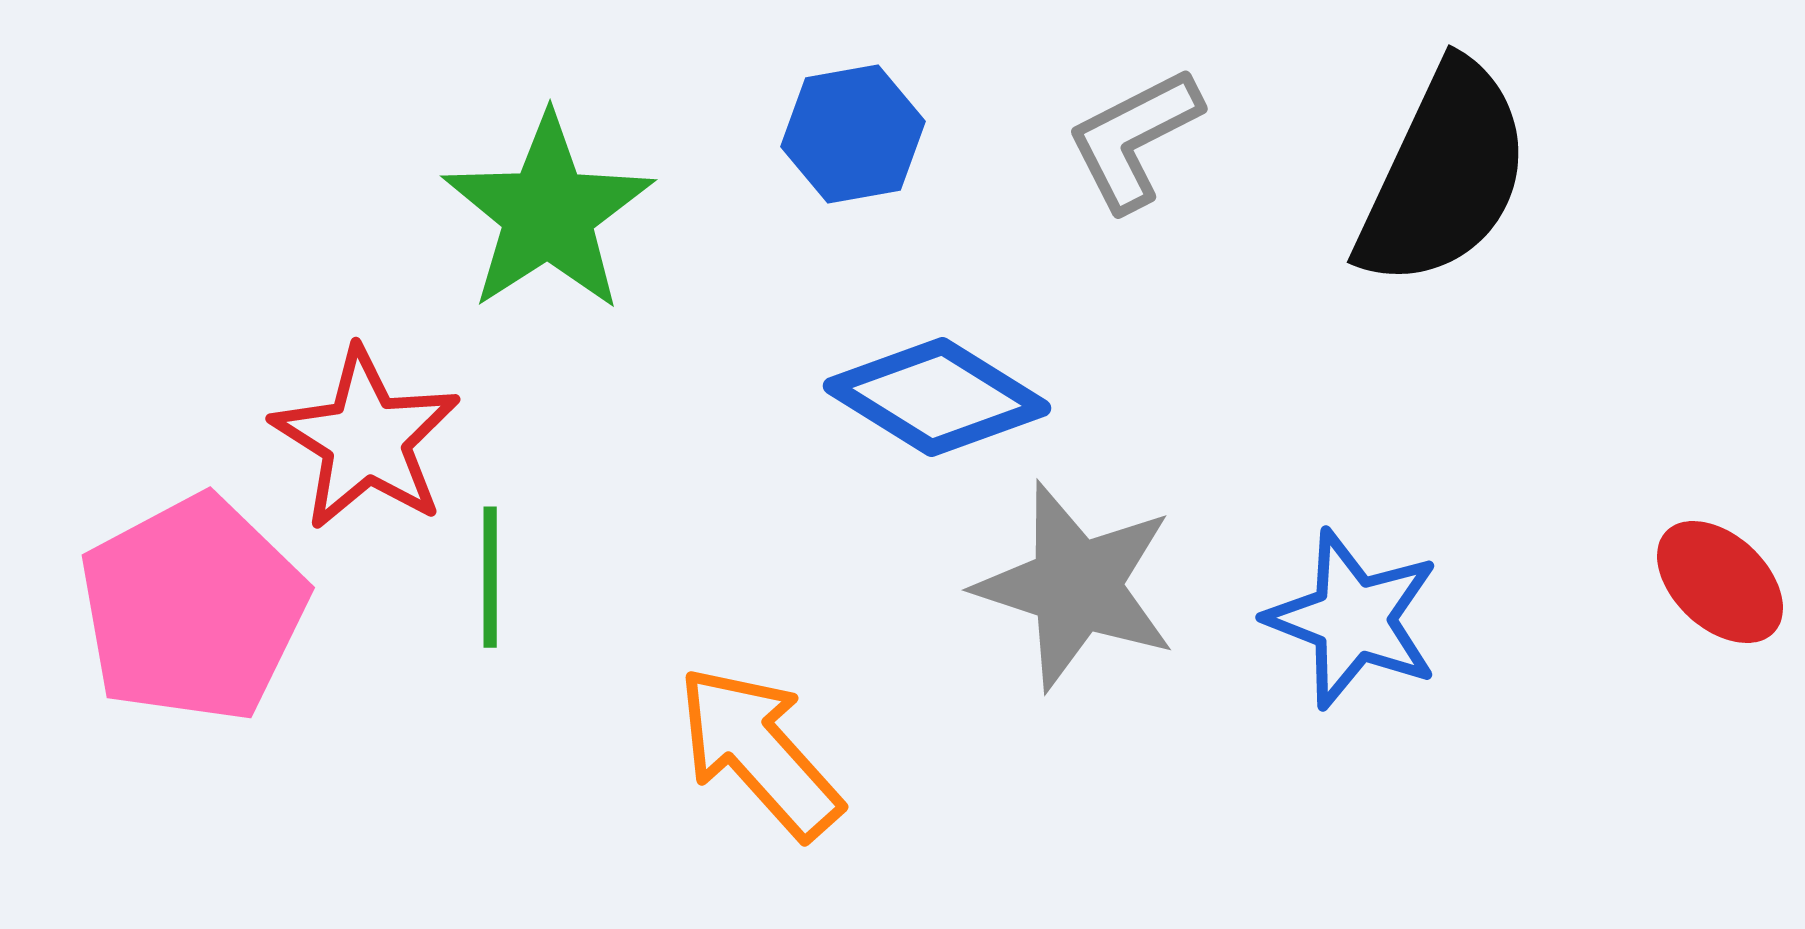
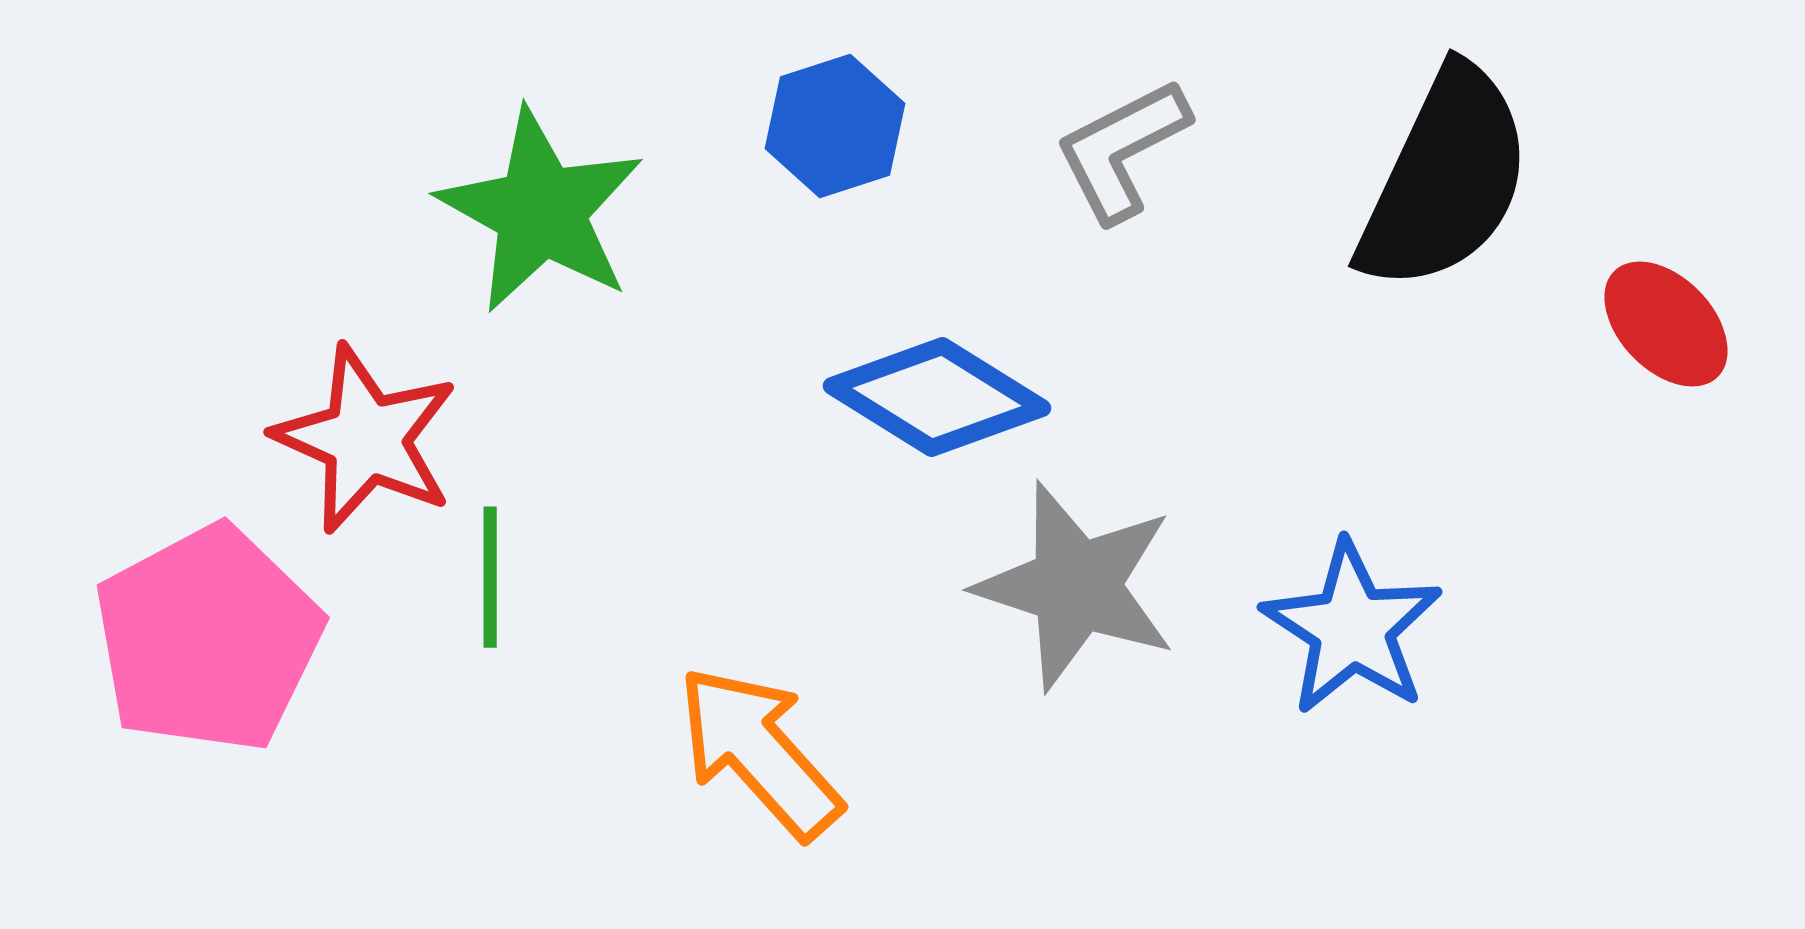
blue hexagon: moved 18 px left, 8 px up; rotated 8 degrees counterclockwise
gray L-shape: moved 12 px left, 11 px down
black semicircle: moved 1 px right, 4 px down
green star: moved 7 px left, 2 px up; rotated 10 degrees counterclockwise
red star: rotated 8 degrees counterclockwise
red ellipse: moved 54 px left, 258 px up; rotated 3 degrees clockwise
pink pentagon: moved 15 px right, 30 px down
blue star: moved 1 px left, 9 px down; rotated 12 degrees clockwise
